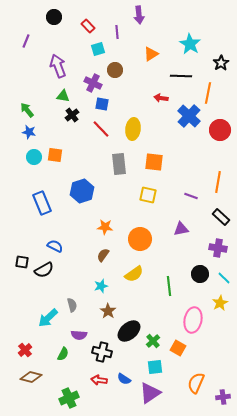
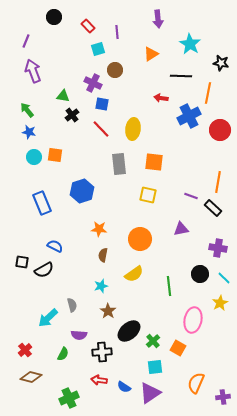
purple arrow at (139, 15): moved 19 px right, 4 px down
black star at (221, 63): rotated 28 degrees counterclockwise
purple arrow at (58, 66): moved 25 px left, 5 px down
blue cross at (189, 116): rotated 20 degrees clockwise
black rectangle at (221, 217): moved 8 px left, 9 px up
orange star at (105, 227): moved 6 px left, 2 px down
brown semicircle at (103, 255): rotated 24 degrees counterclockwise
black cross at (102, 352): rotated 18 degrees counterclockwise
blue semicircle at (124, 379): moved 8 px down
